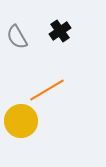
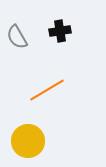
black cross: rotated 25 degrees clockwise
yellow circle: moved 7 px right, 20 px down
